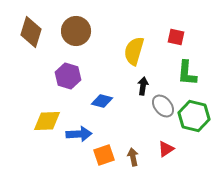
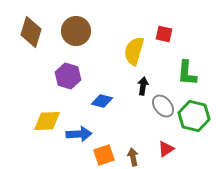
red square: moved 12 px left, 3 px up
